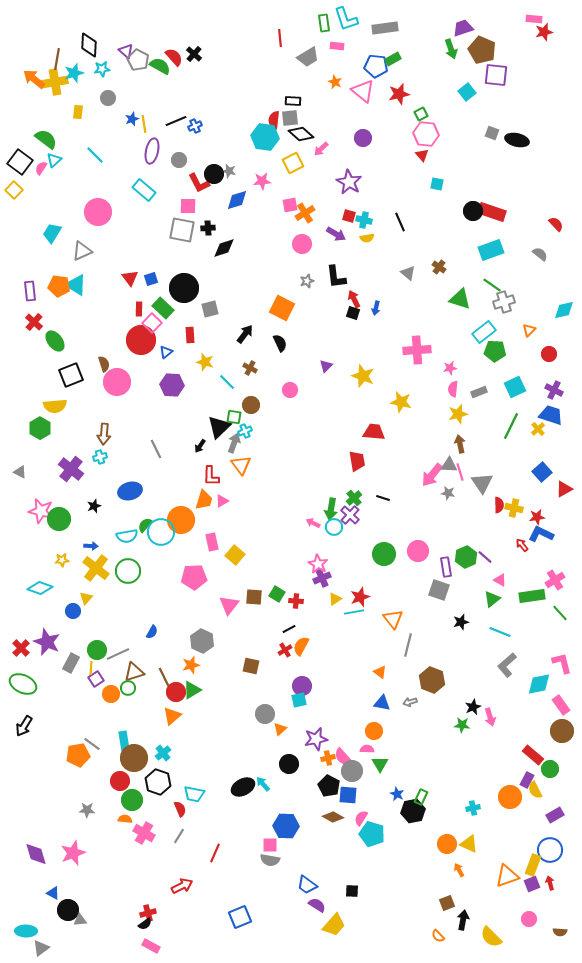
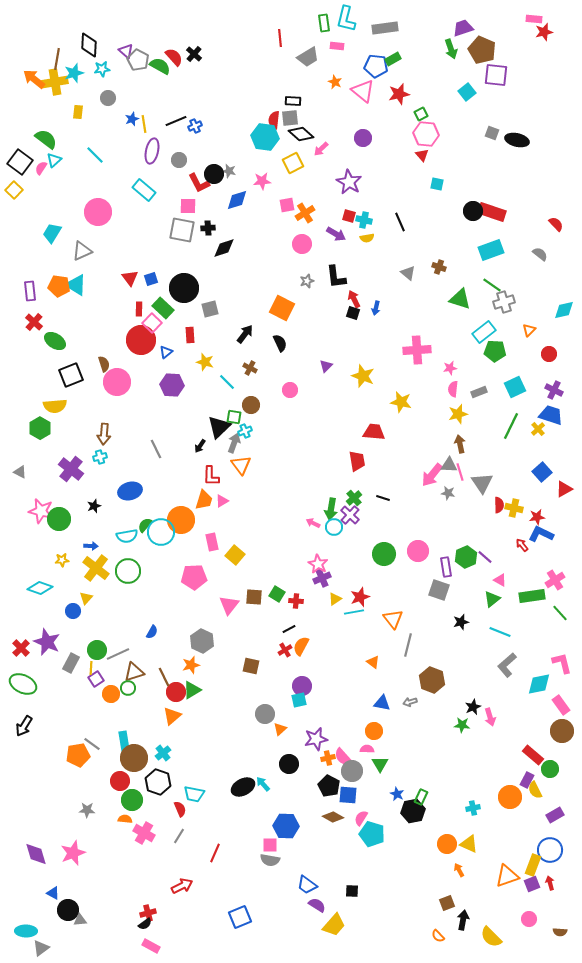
cyan L-shape at (346, 19): rotated 32 degrees clockwise
pink square at (290, 205): moved 3 px left
brown cross at (439, 267): rotated 16 degrees counterclockwise
green ellipse at (55, 341): rotated 20 degrees counterclockwise
orange triangle at (380, 672): moved 7 px left, 10 px up
